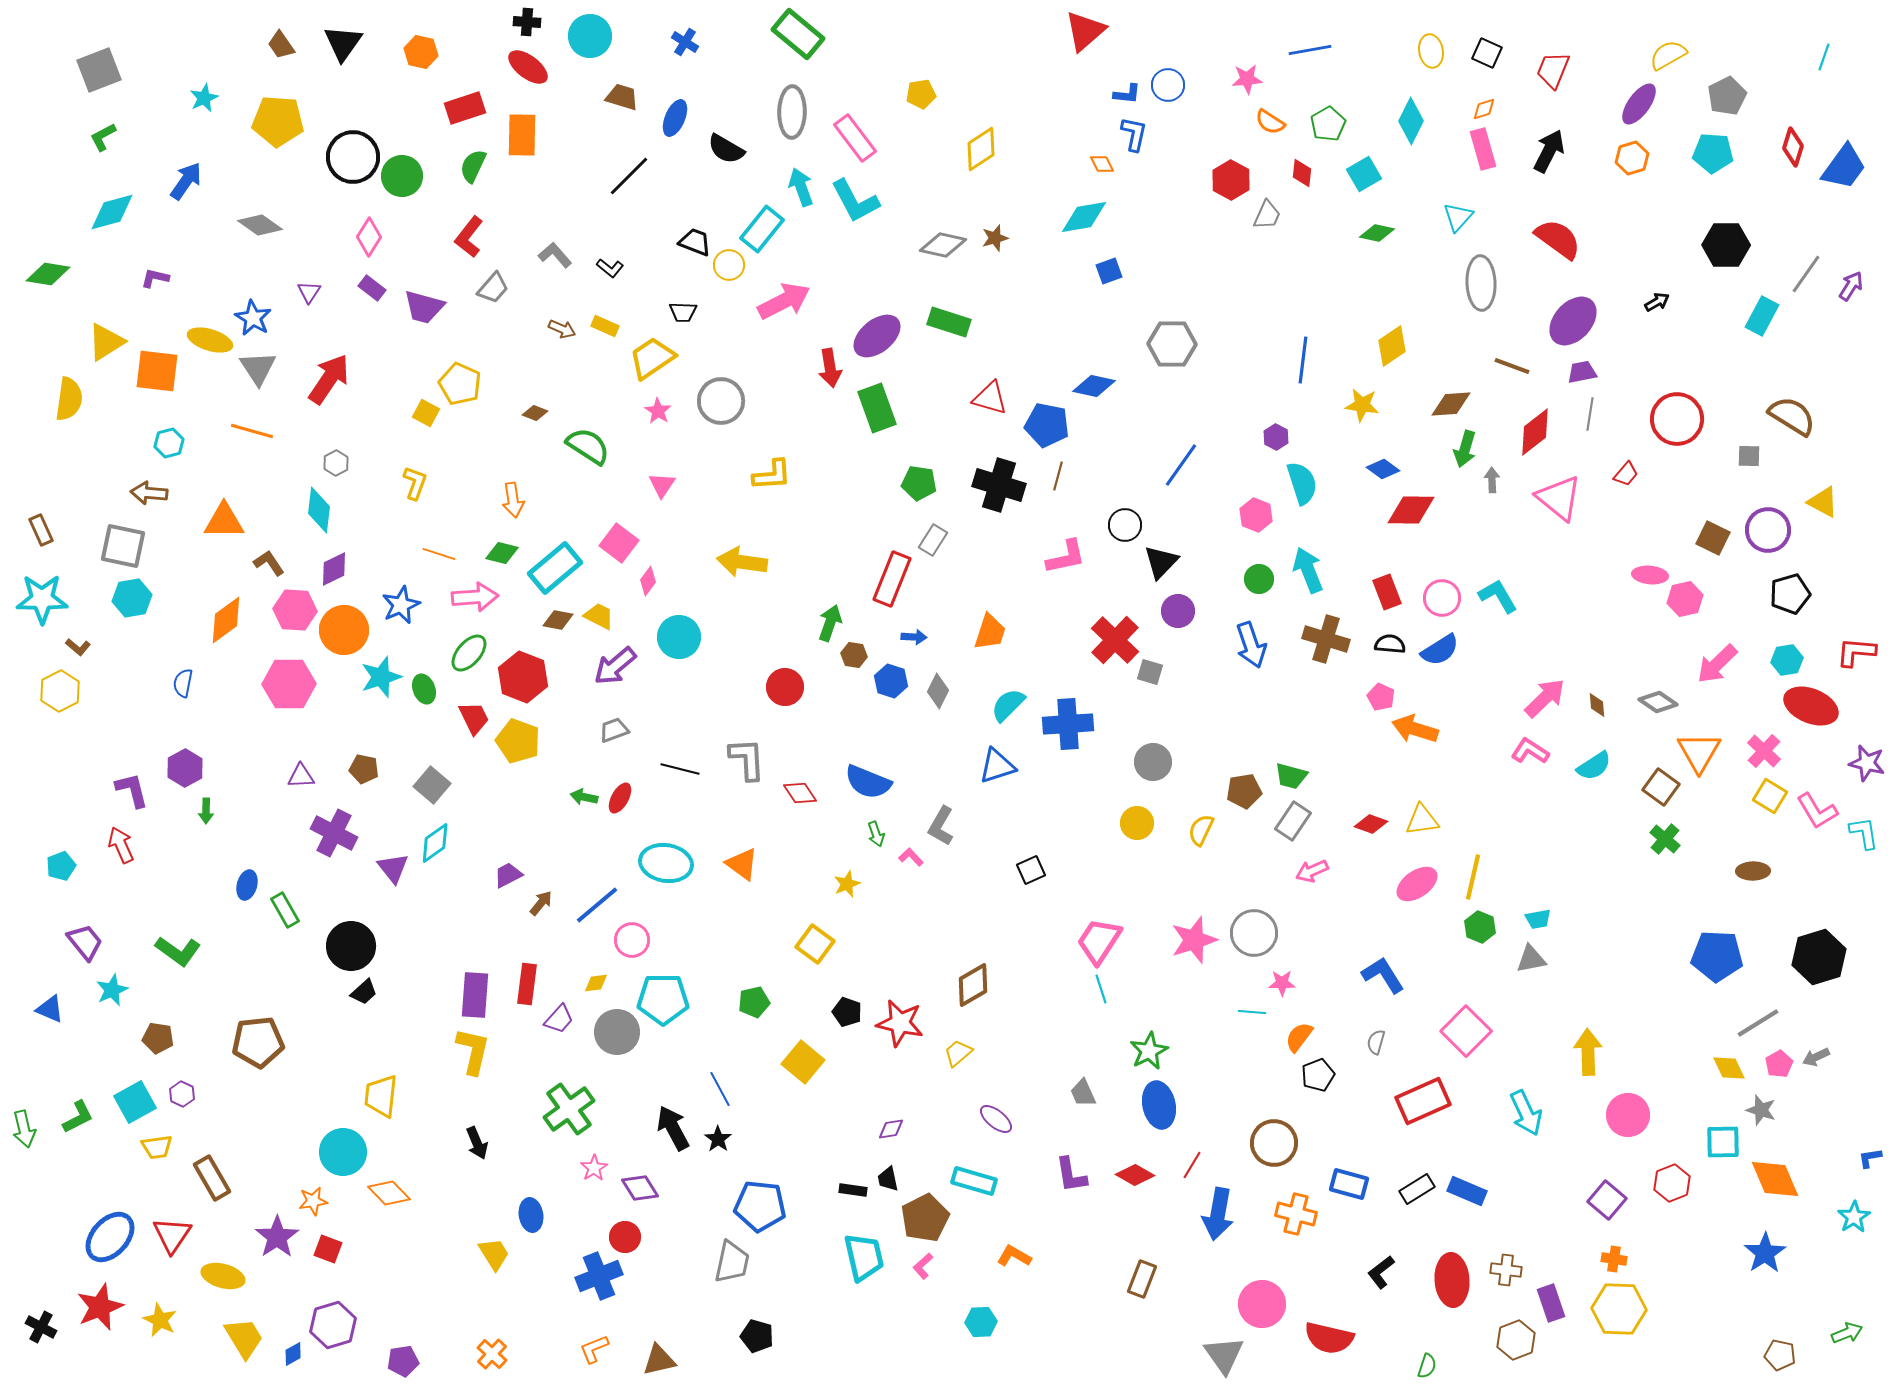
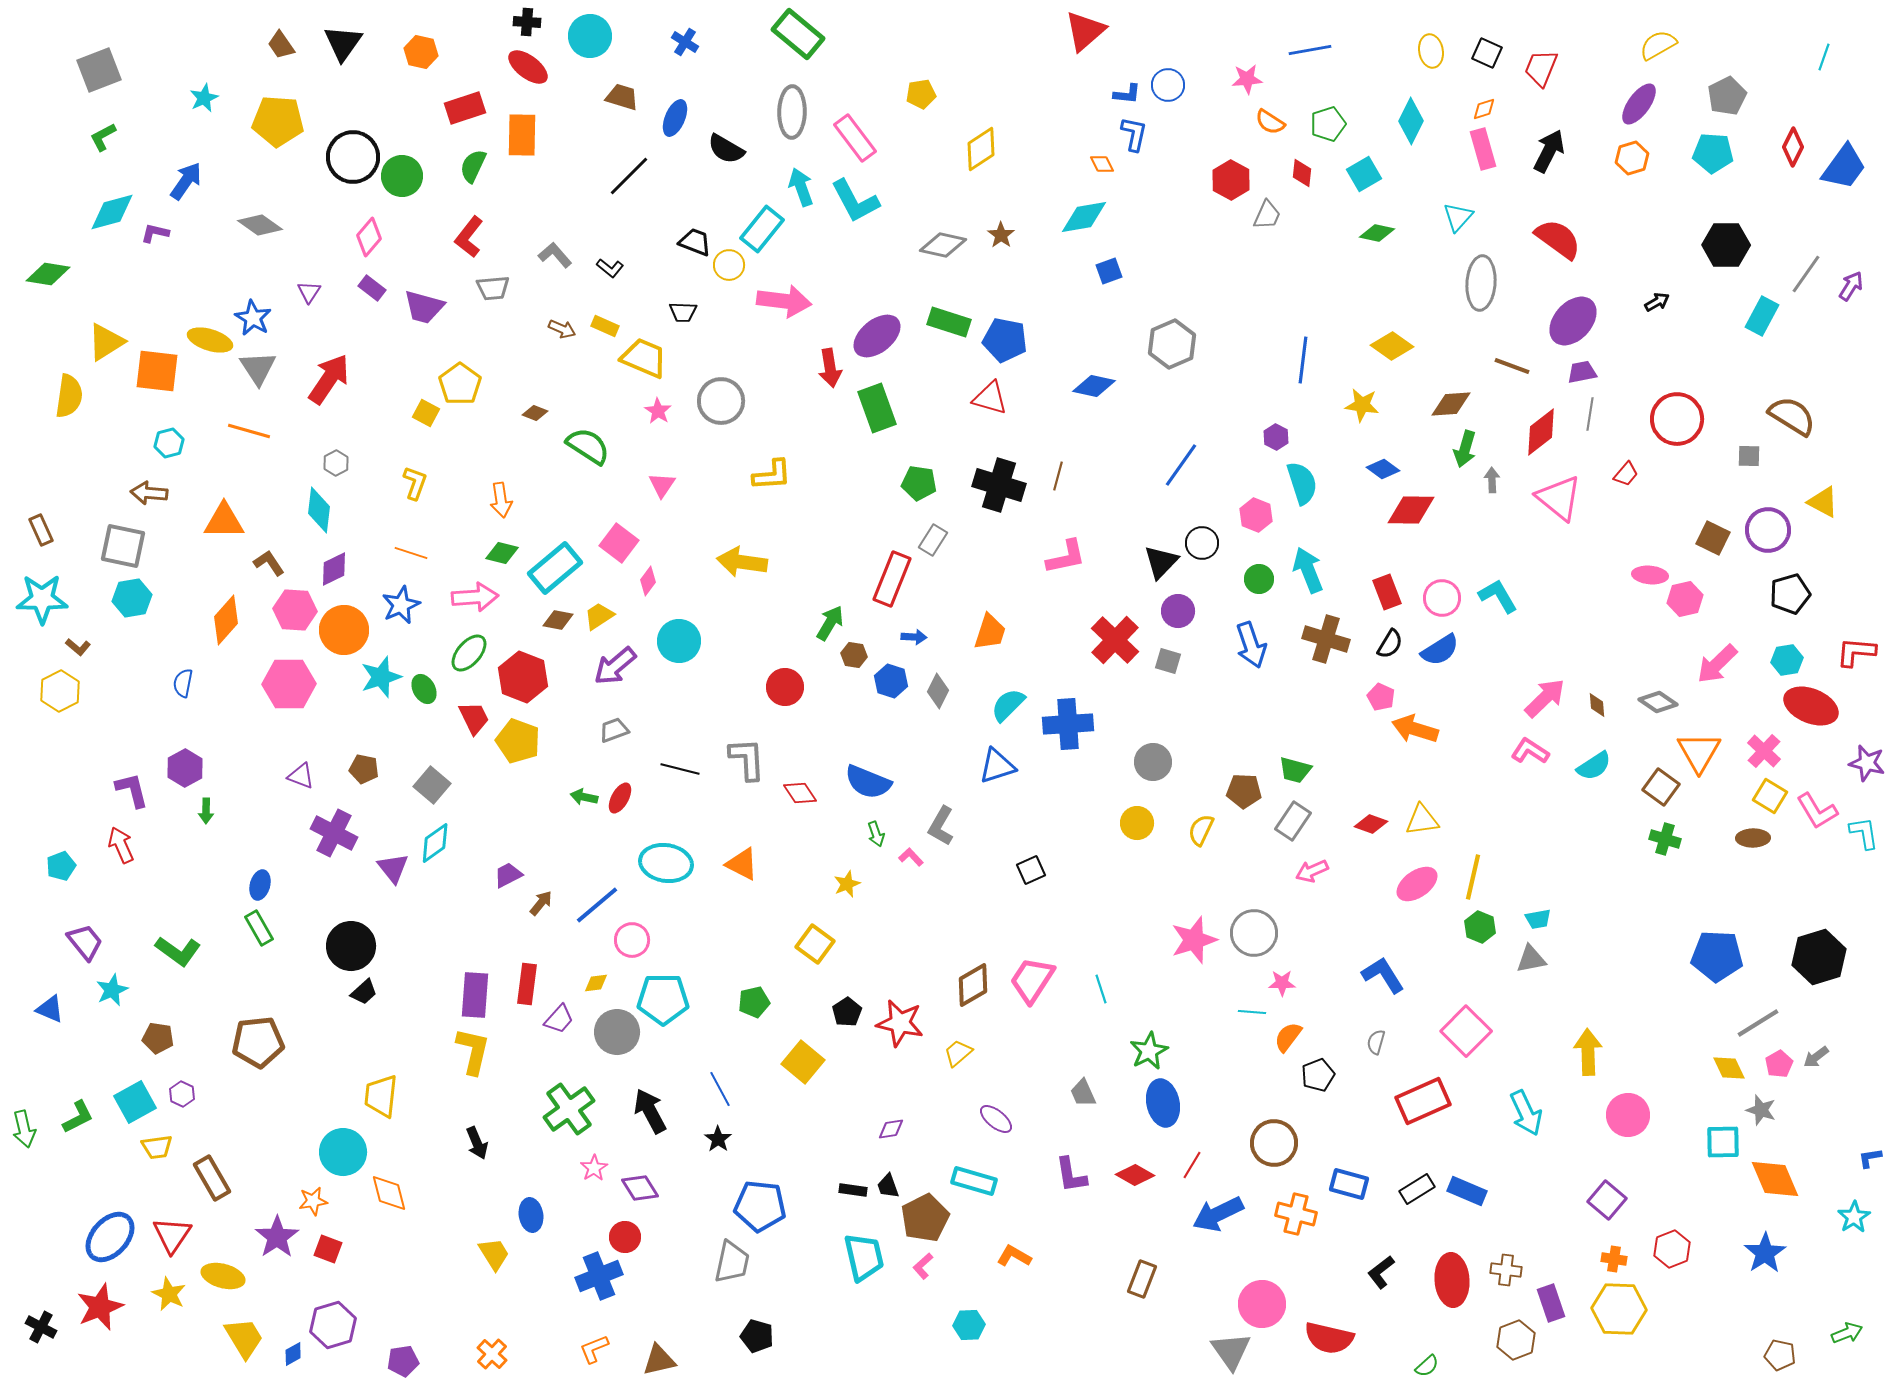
yellow semicircle at (1668, 55): moved 10 px left, 10 px up
red trapezoid at (1553, 70): moved 12 px left, 2 px up
green pentagon at (1328, 124): rotated 12 degrees clockwise
red diamond at (1793, 147): rotated 9 degrees clockwise
pink diamond at (369, 237): rotated 9 degrees clockwise
brown star at (995, 238): moved 6 px right, 3 px up; rotated 20 degrees counterclockwise
purple L-shape at (155, 278): moved 45 px up
gray ellipse at (1481, 283): rotated 6 degrees clockwise
gray trapezoid at (493, 288): rotated 44 degrees clockwise
pink arrow at (784, 301): rotated 34 degrees clockwise
gray hexagon at (1172, 344): rotated 24 degrees counterclockwise
yellow diamond at (1392, 346): rotated 69 degrees clockwise
yellow trapezoid at (652, 358): moved 8 px left; rotated 57 degrees clockwise
yellow pentagon at (460, 384): rotated 12 degrees clockwise
yellow semicircle at (69, 399): moved 3 px up
blue pentagon at (1047, 425): moved 42 px left, 85 px up
orange line at (252, 431): moved 3 px left
red diamond at (1535, 432): moved 6 px right
orange arrow at (513, 500): moved 12 px left
black circle at (1125, 525): moved 77 px right, 18 px down
orange line at (439, 554): moved 28 px left, 1 px up
yellow trapezoid at (599, 616): rotated 60 degrees counterclockwise
orange diamond at (226, 620): rotated 12 degrees counterclockwise
green arrow at (830, 623): rotated 12 degrees clockwise
cyan circle at (679, 637): moved 4 px down
black semicircle at (1390, 644): rotated 116 degrees clockwise
gray square at (1150, 672): moved 18 px right, 11 px up
green ellipse at (424, 689): rotated 8 degrees counterclockwise
purple triangle at (301, 776): rotated 24 degrees clockwise
green trapezoid at (1291, 776): moved 4 px right, 6 px up
brown pentagon at (1244, 791): rotated 12 degrees clockwise
green cross at (1665, 839): rotated 24 degrees counterclockwise
orange triangle at (742, 864): rotated 9 degrees counterclockwise
brown ellipse at (1753, 871): moved 33 px up
blue ellipse at (247, 885): moved 13 px right
green rectangle at (285, 910): moved 26 px left, 18 px down
pink trapezoid at (1099, 941): moved 67 px left, 39 px down
black pentagon at (847, 1012): rotated 20 degrees clockwise
orange semicircle at (1299, 1037): moved 11 px left
gray arrow at (1816, 1057): rotated 12 degrees counterclockwise
blue ellipse at (1159, 1105): moved 4 px right, 2 px up
black arrow at (673, 1128): moved 23 px left, 17 px up
black trapezoid at (888, 1179): moved 7 px down; rotated 8 degrees counterclockwise
red hexagon at (1672, 1183): moved 66 px down
orange diamond at (389, 1193): rotated 30 degrees clockwise
blue arrow at (1218, 1214): rotated 54 degrees clockwise
yellow star at (160, 1320): moved 9 px right, 26 px up
cyan hexagon at (981, 1322): moved 12 px left, 3 px down
gray triangle at (1224, 1355): moved 7 px right, 4 px up
green semicircle at (1427, 1366): rotated 30 degrees clockwise
